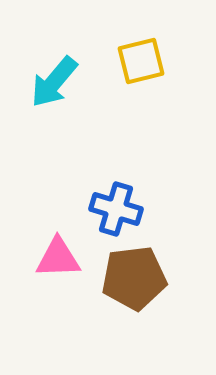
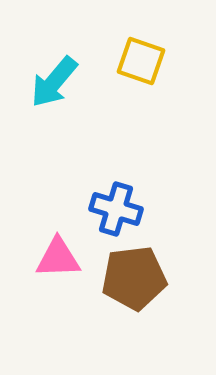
yellow square: rotated 33 degrees clockwise
